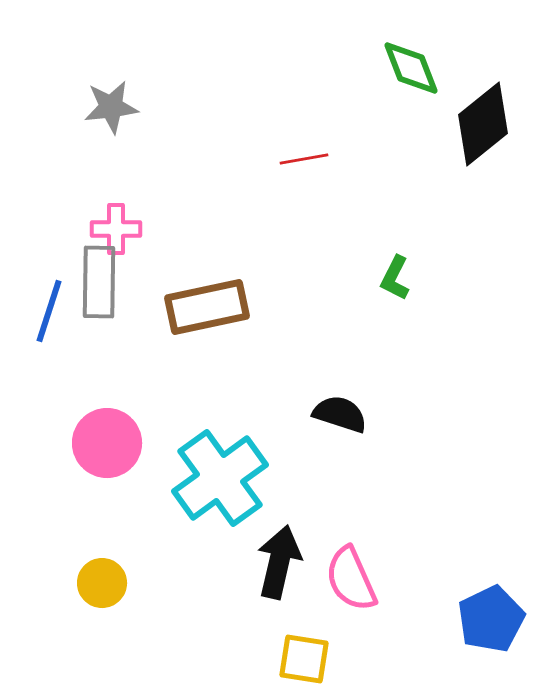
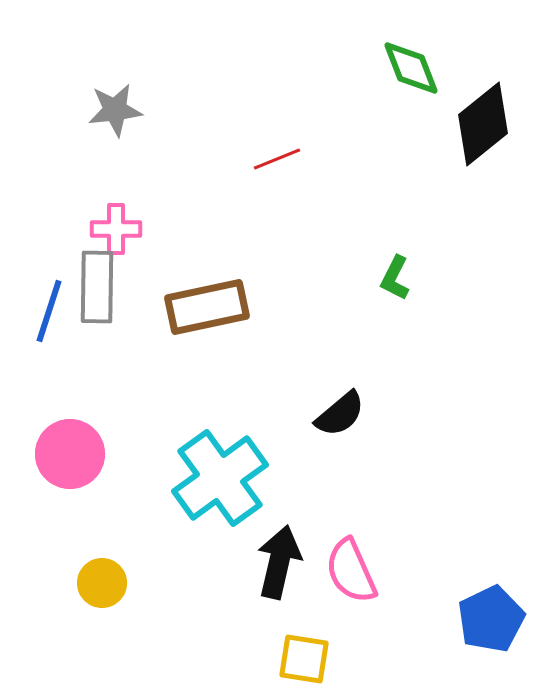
gray star: moved 4 px right, 3 px down
red line: moved 27 px left; rotated 12 degrees counterclockwise
gray rectangle: moved 2 px left, 5 px down
black semicircle: rotated 122 degrees clockwise
pink circle: moved 37 px left, 11 px down
pink semicircle: moved 8 px up
